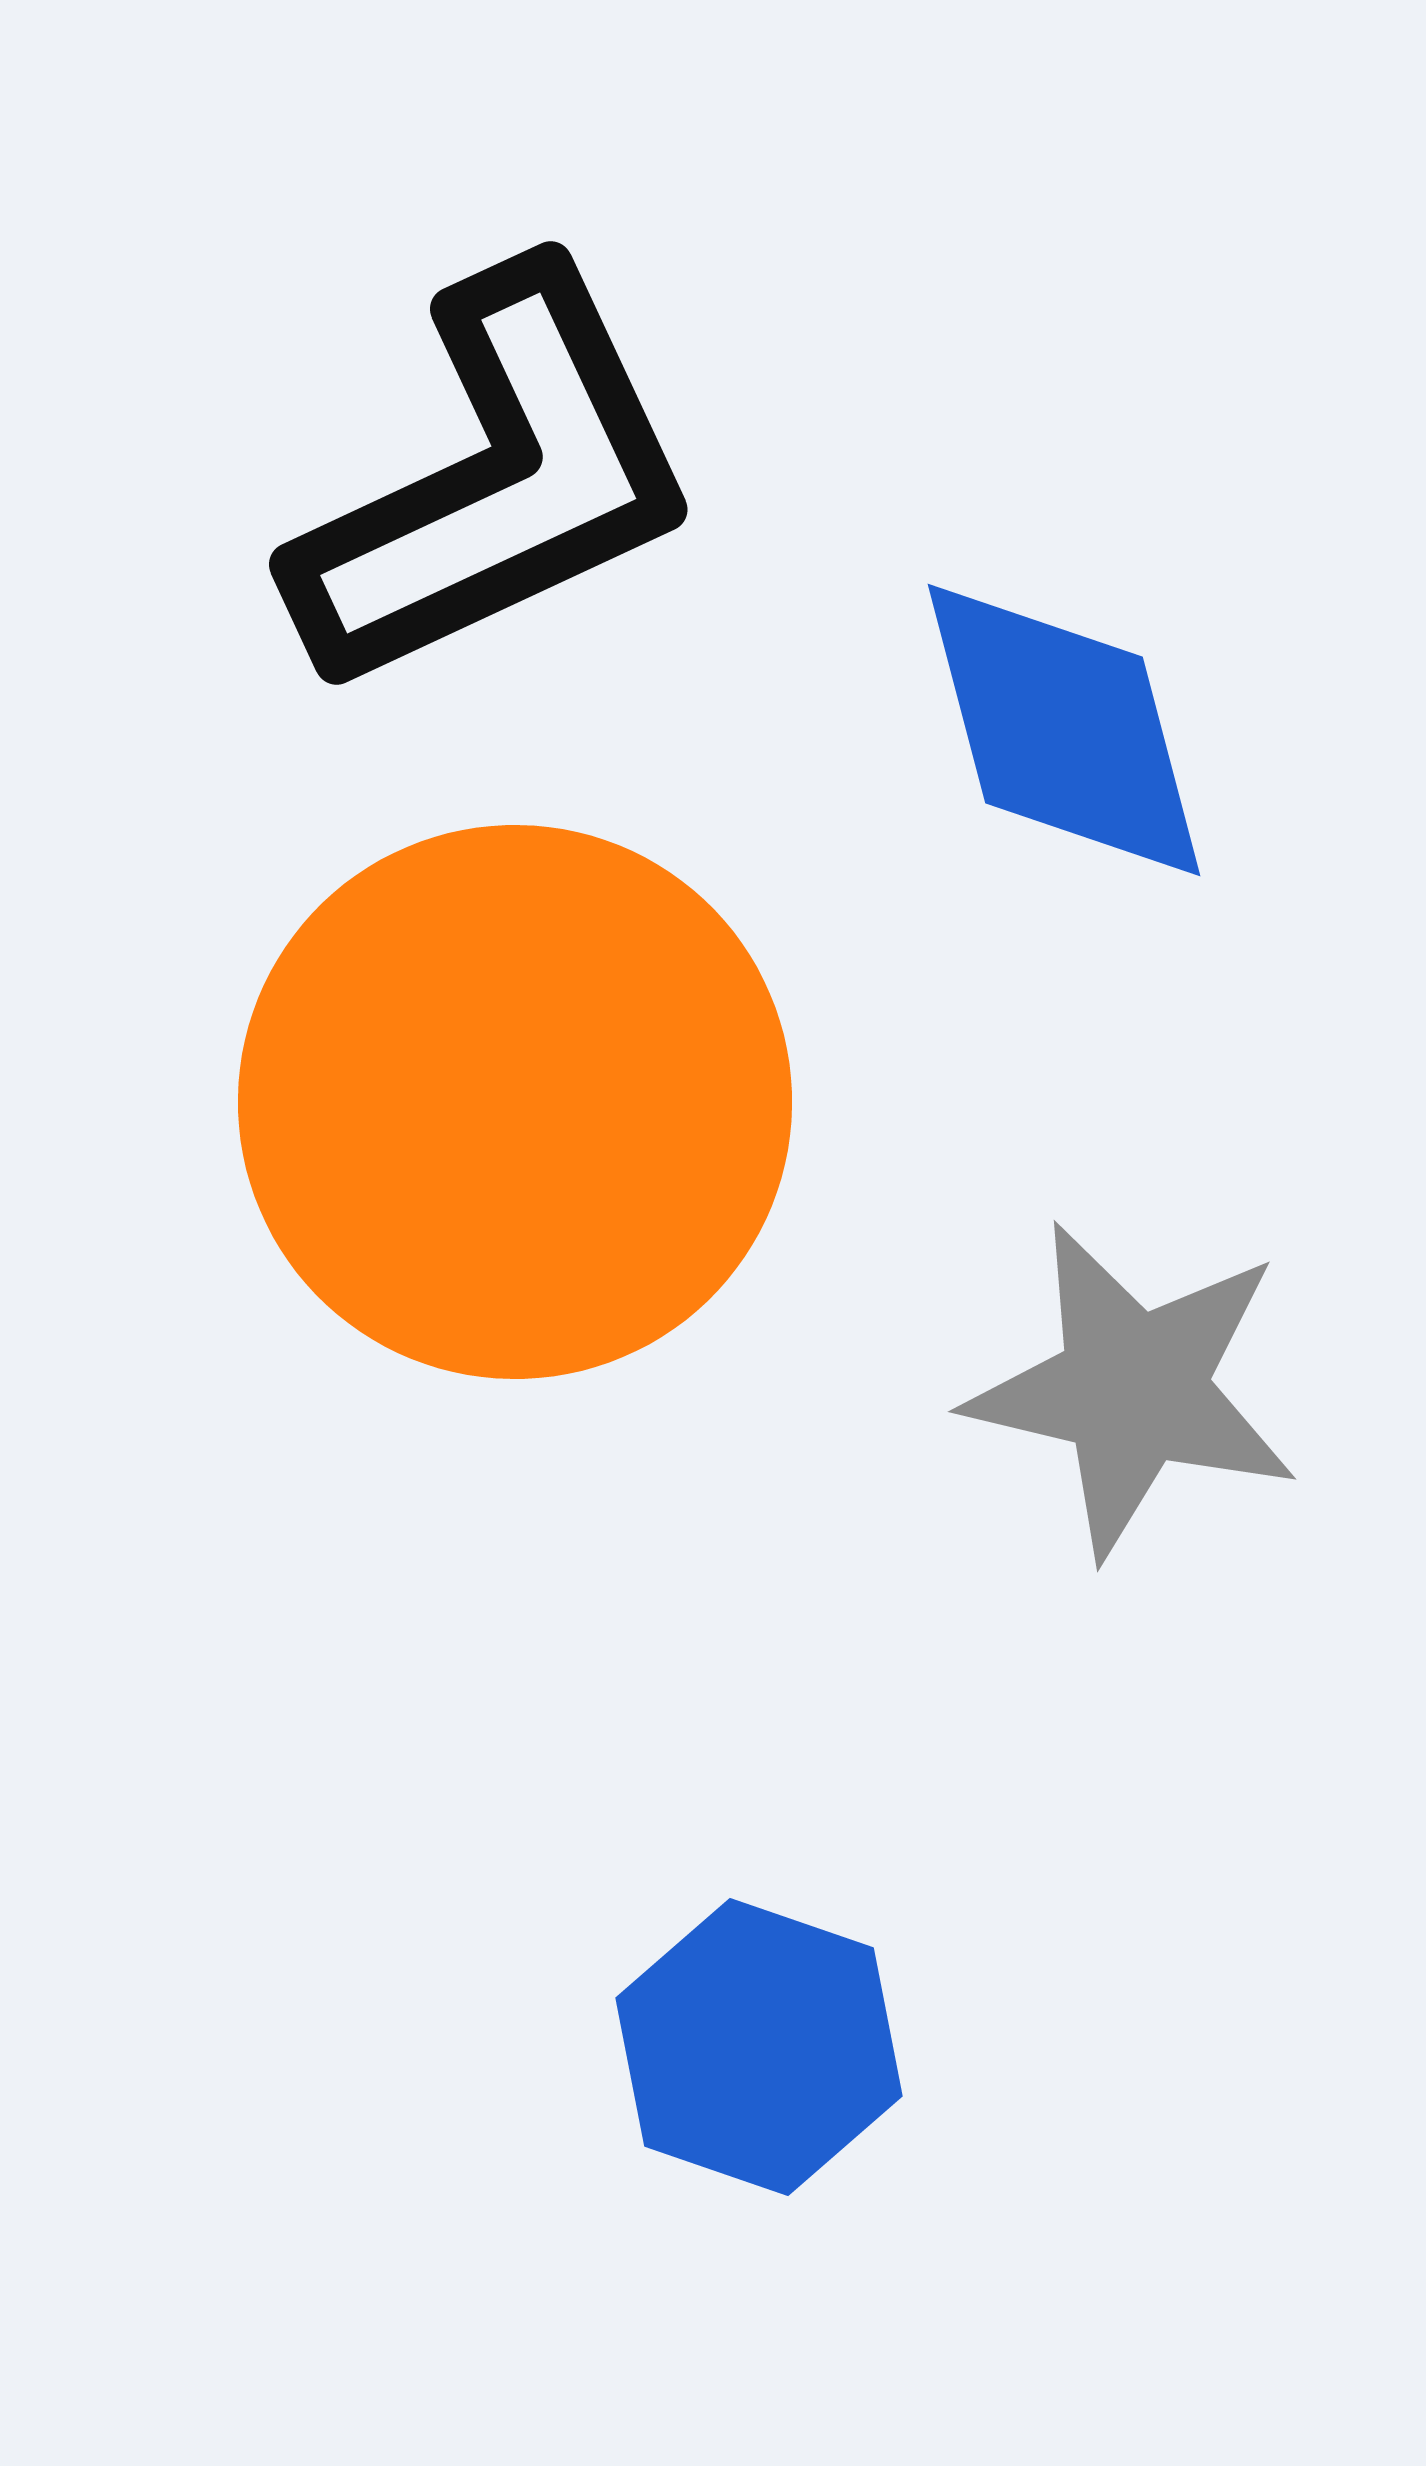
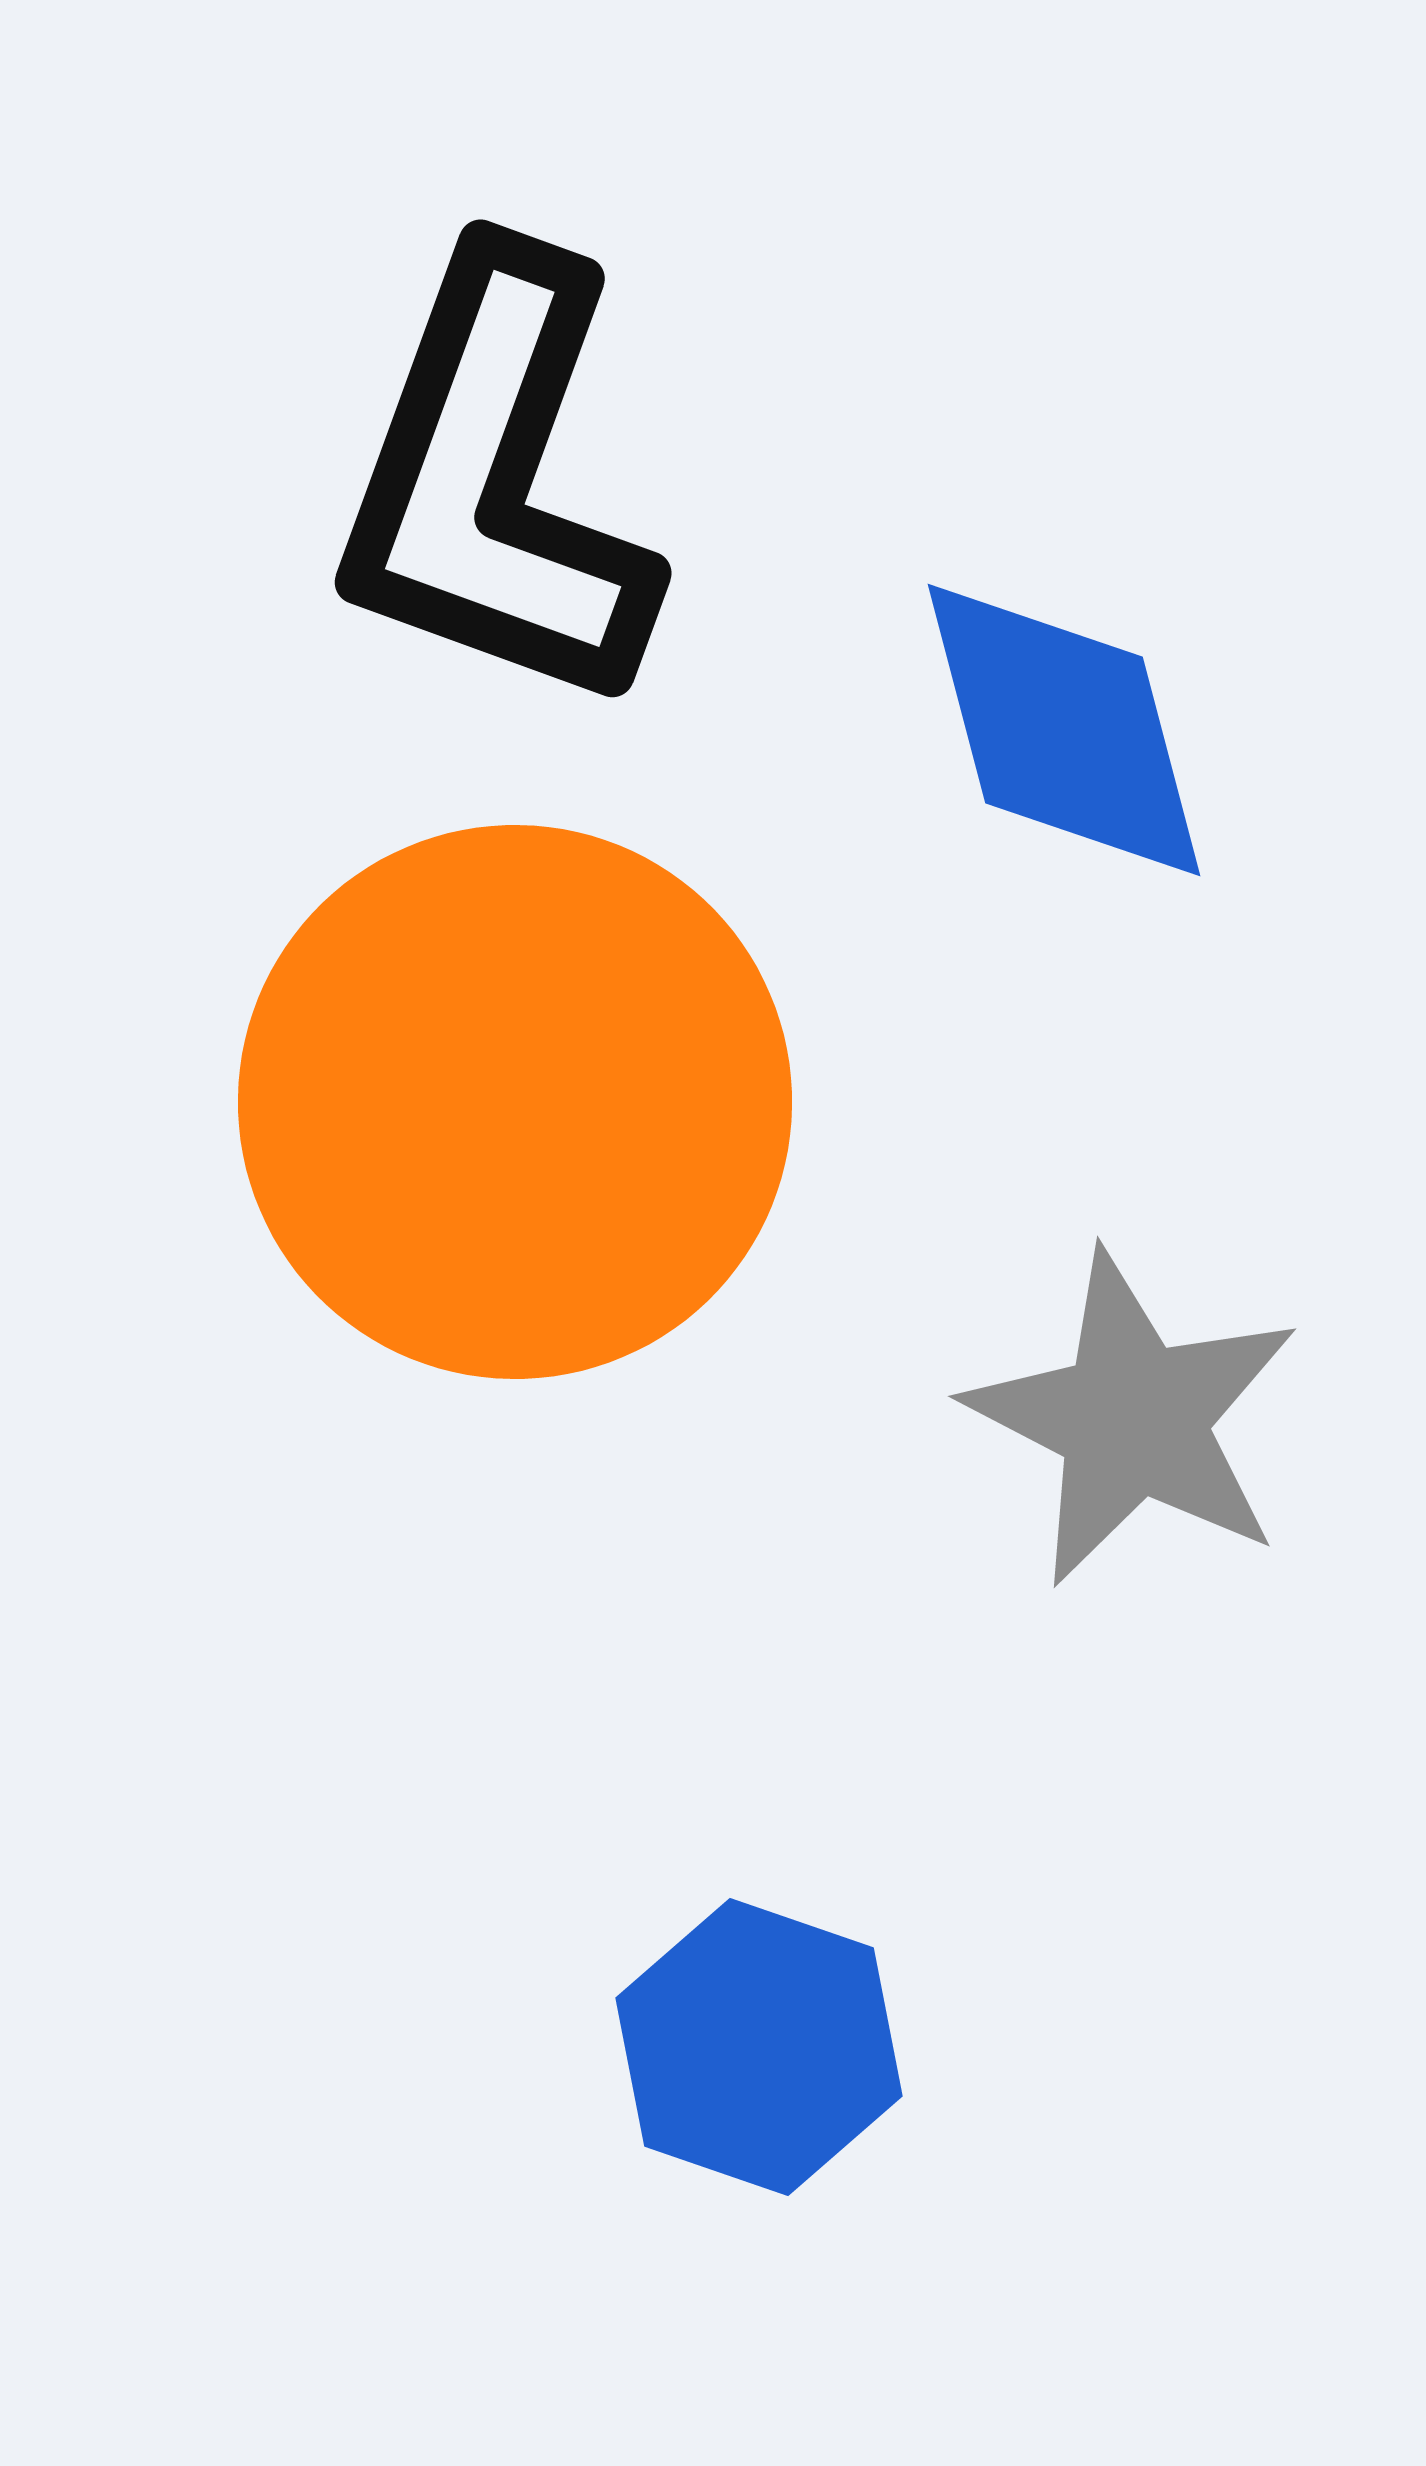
black L-shape: rotated 135 degrees clockwise
gray star: moved 30 px down; rotated 14 degrees clockwise
